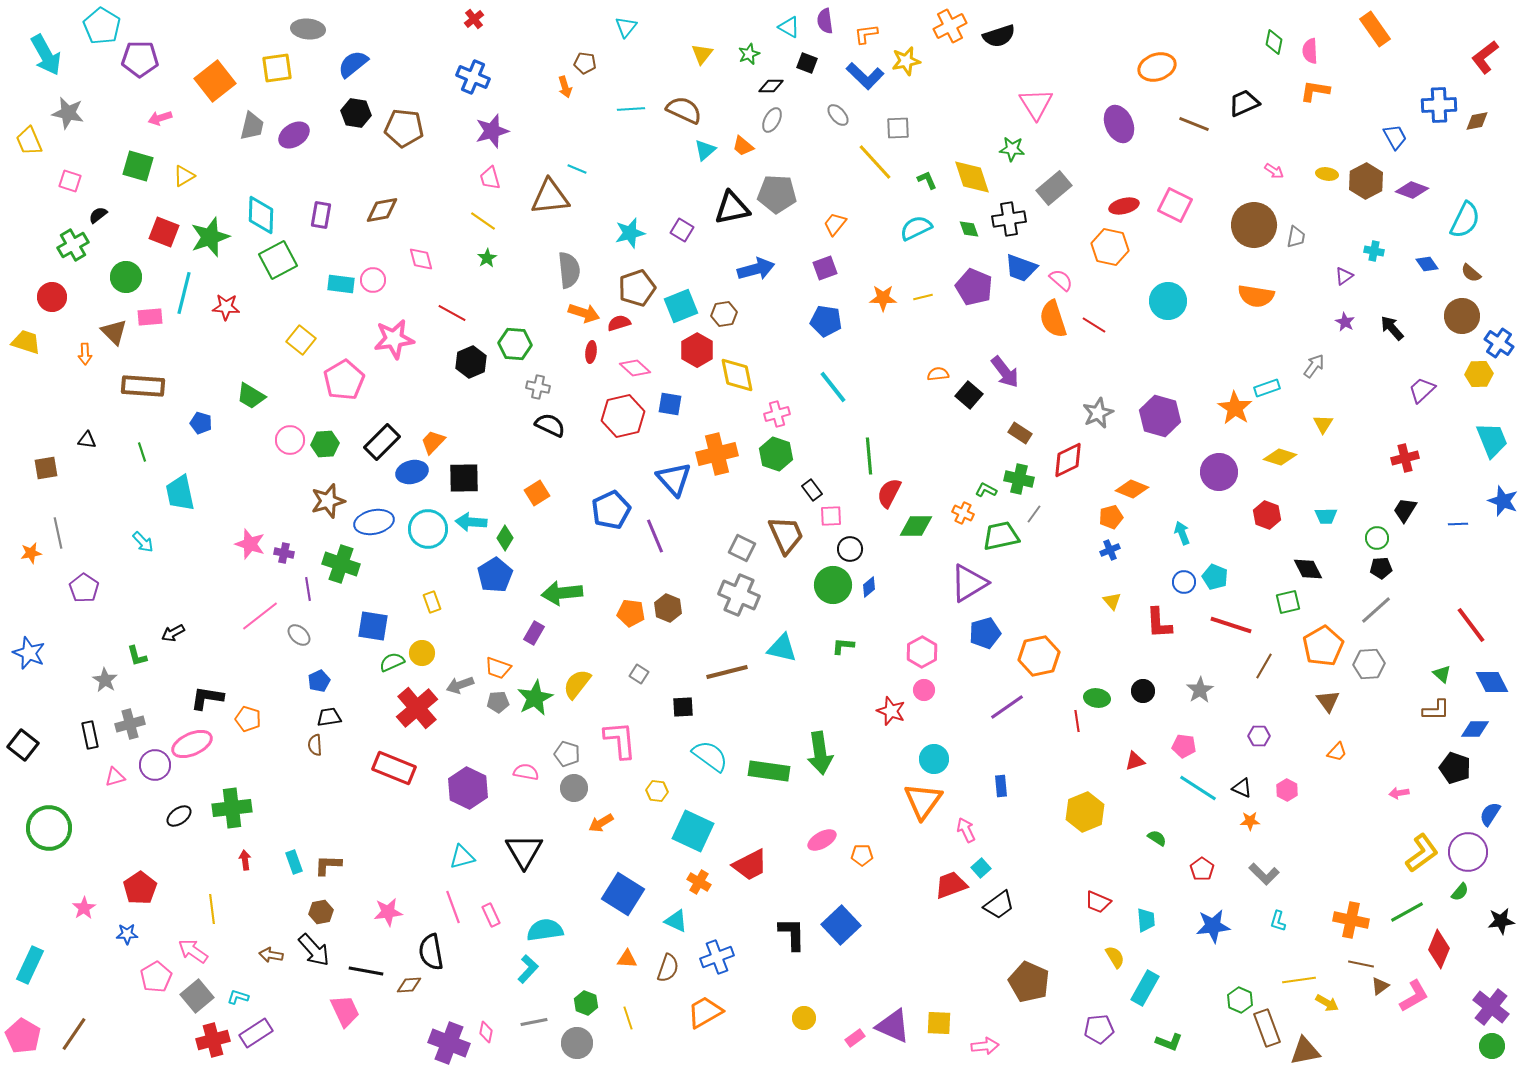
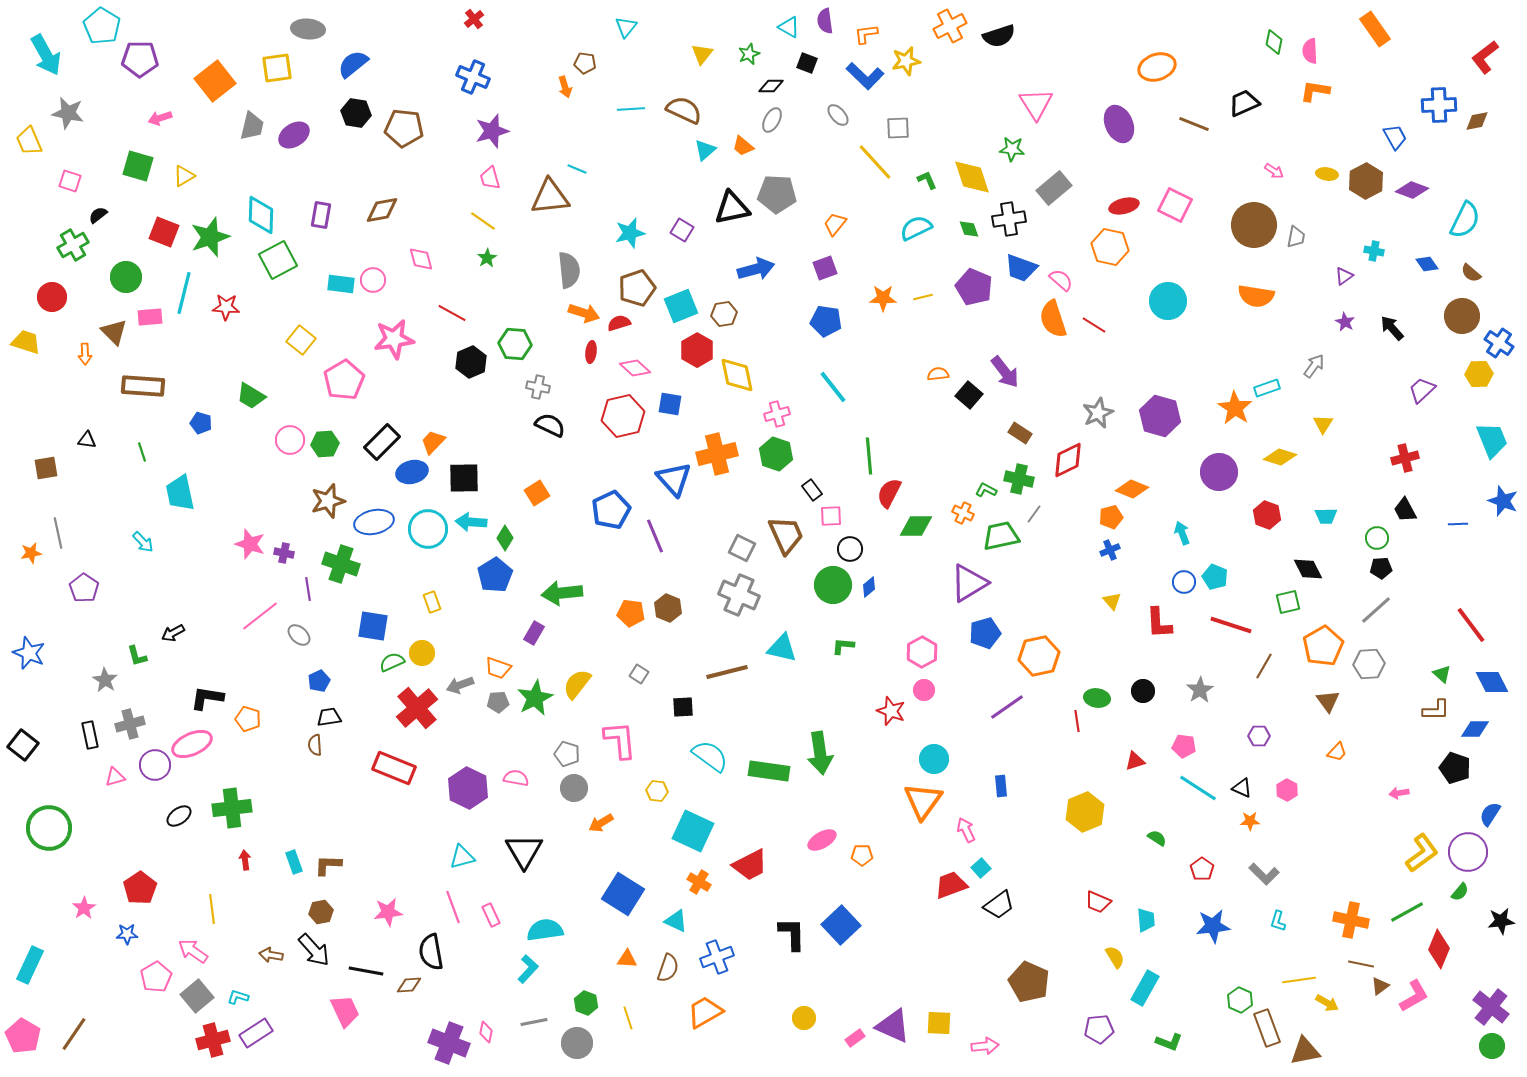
black trapezoid at (1405, 510): rotated 60 degrees counterclockwise
pink semicircle at (526, 772): moved 10 px left, 6 px down
